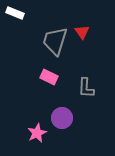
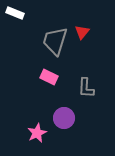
red triangle: rotated 14 degrees clockwise
purple circle: moved 2 px right
